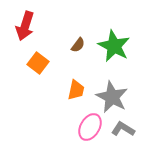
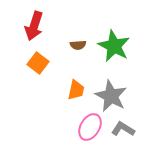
red arrow: moved 9 px right
brown semicircle: rotated 49 degrees clockwise
gray star: moved 1 px left, 1 px up
